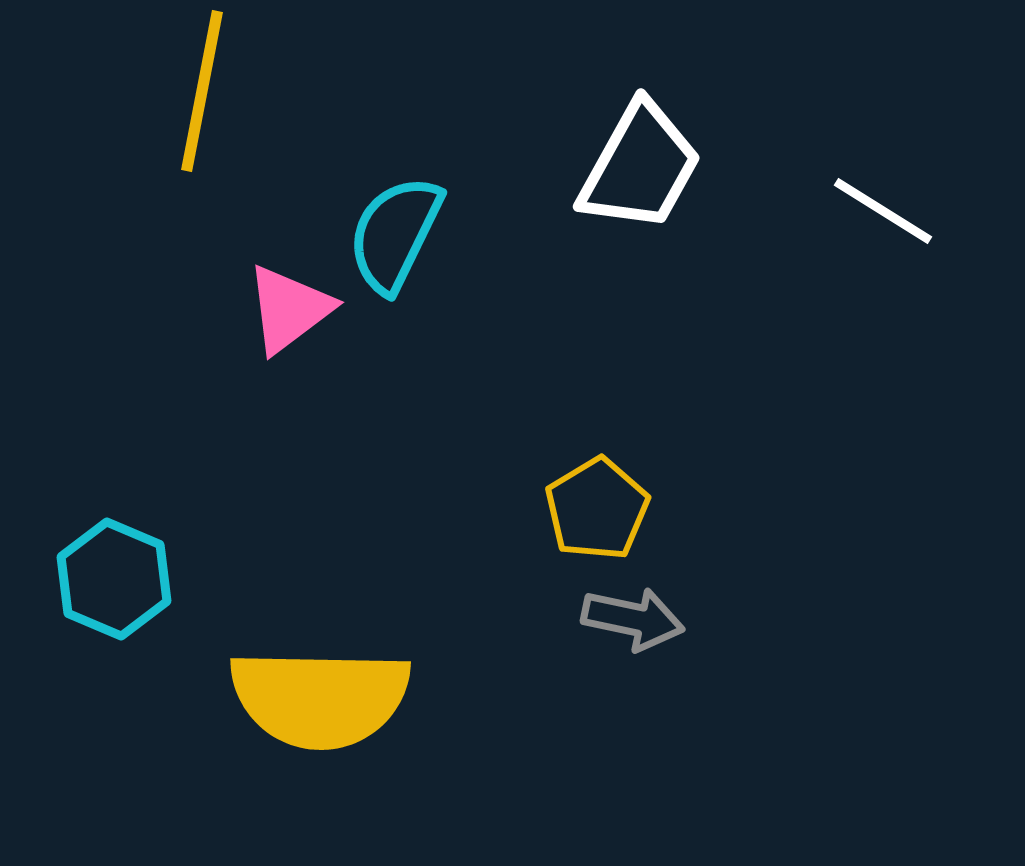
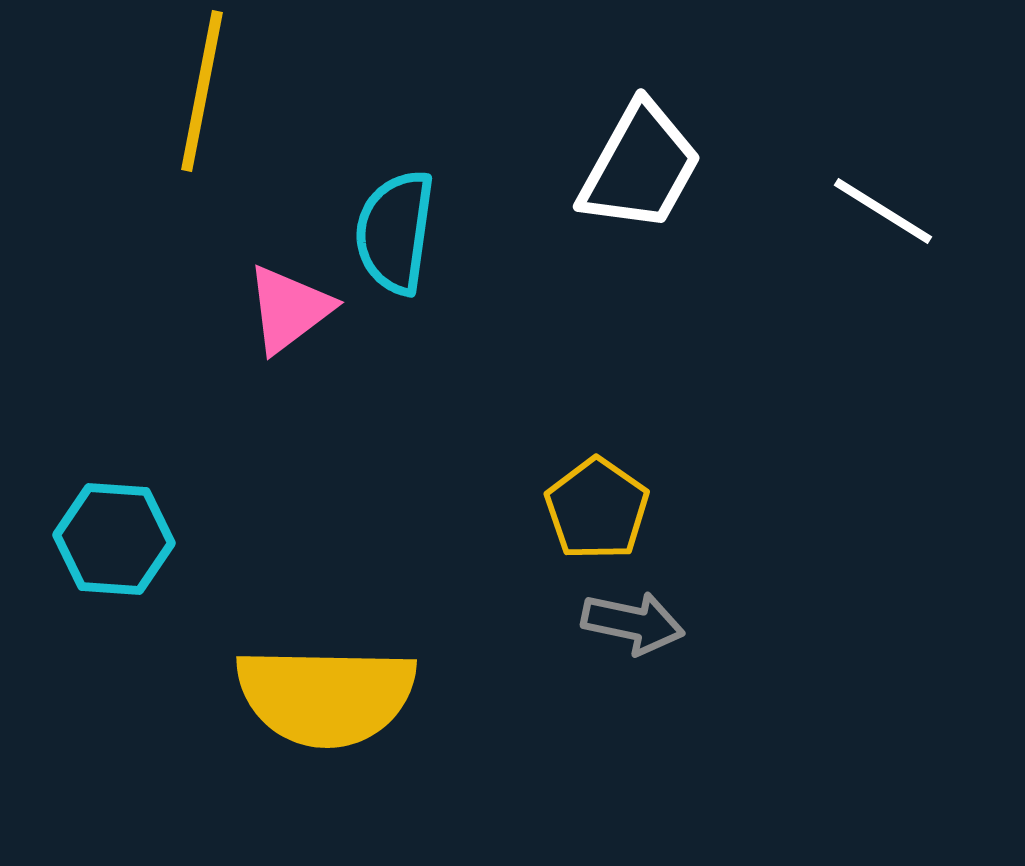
cyan semicircle: moved 2 px up; rotated 18 degrees counterclockwise
yellow pentagon: rotated 6 degrees counterclockwise
cyan hexagon: moved 40 px up; rotated 19 degrees counterclockwise
gray arrow: moved 4 px down
yellow semicircle: moved 6 px right, 2 px up
